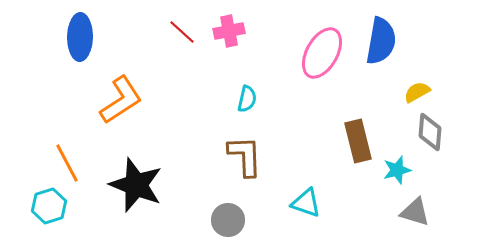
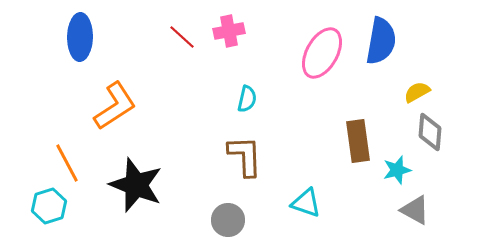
red line: moved 5 px down
orange L-shape: moved 6 px left, 6 px down
brown rectangle: rotated 6 degrees clockwise
gray triangle: moved 2 px up; rotated 12 degrees clockwise
